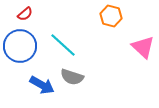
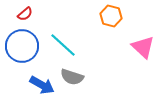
blue circle: moved 2 px right
